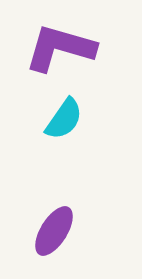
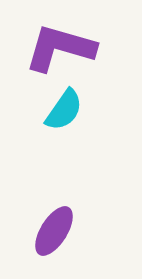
cyan semicircle: moved 9 px up
